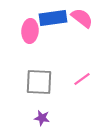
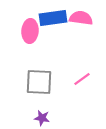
pink semicircle: moved 1 px left; rotated 30 degrees counterclockwise
